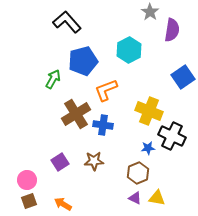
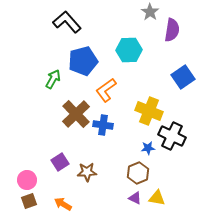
cyan hexagon: rotated 25 degrees clockwise
orange L-shape: rotated 15 degrees counterclockwise
brown cross: rotated 12 degrees counterclockwise
brown star: moved 7 px left, 11 px down
